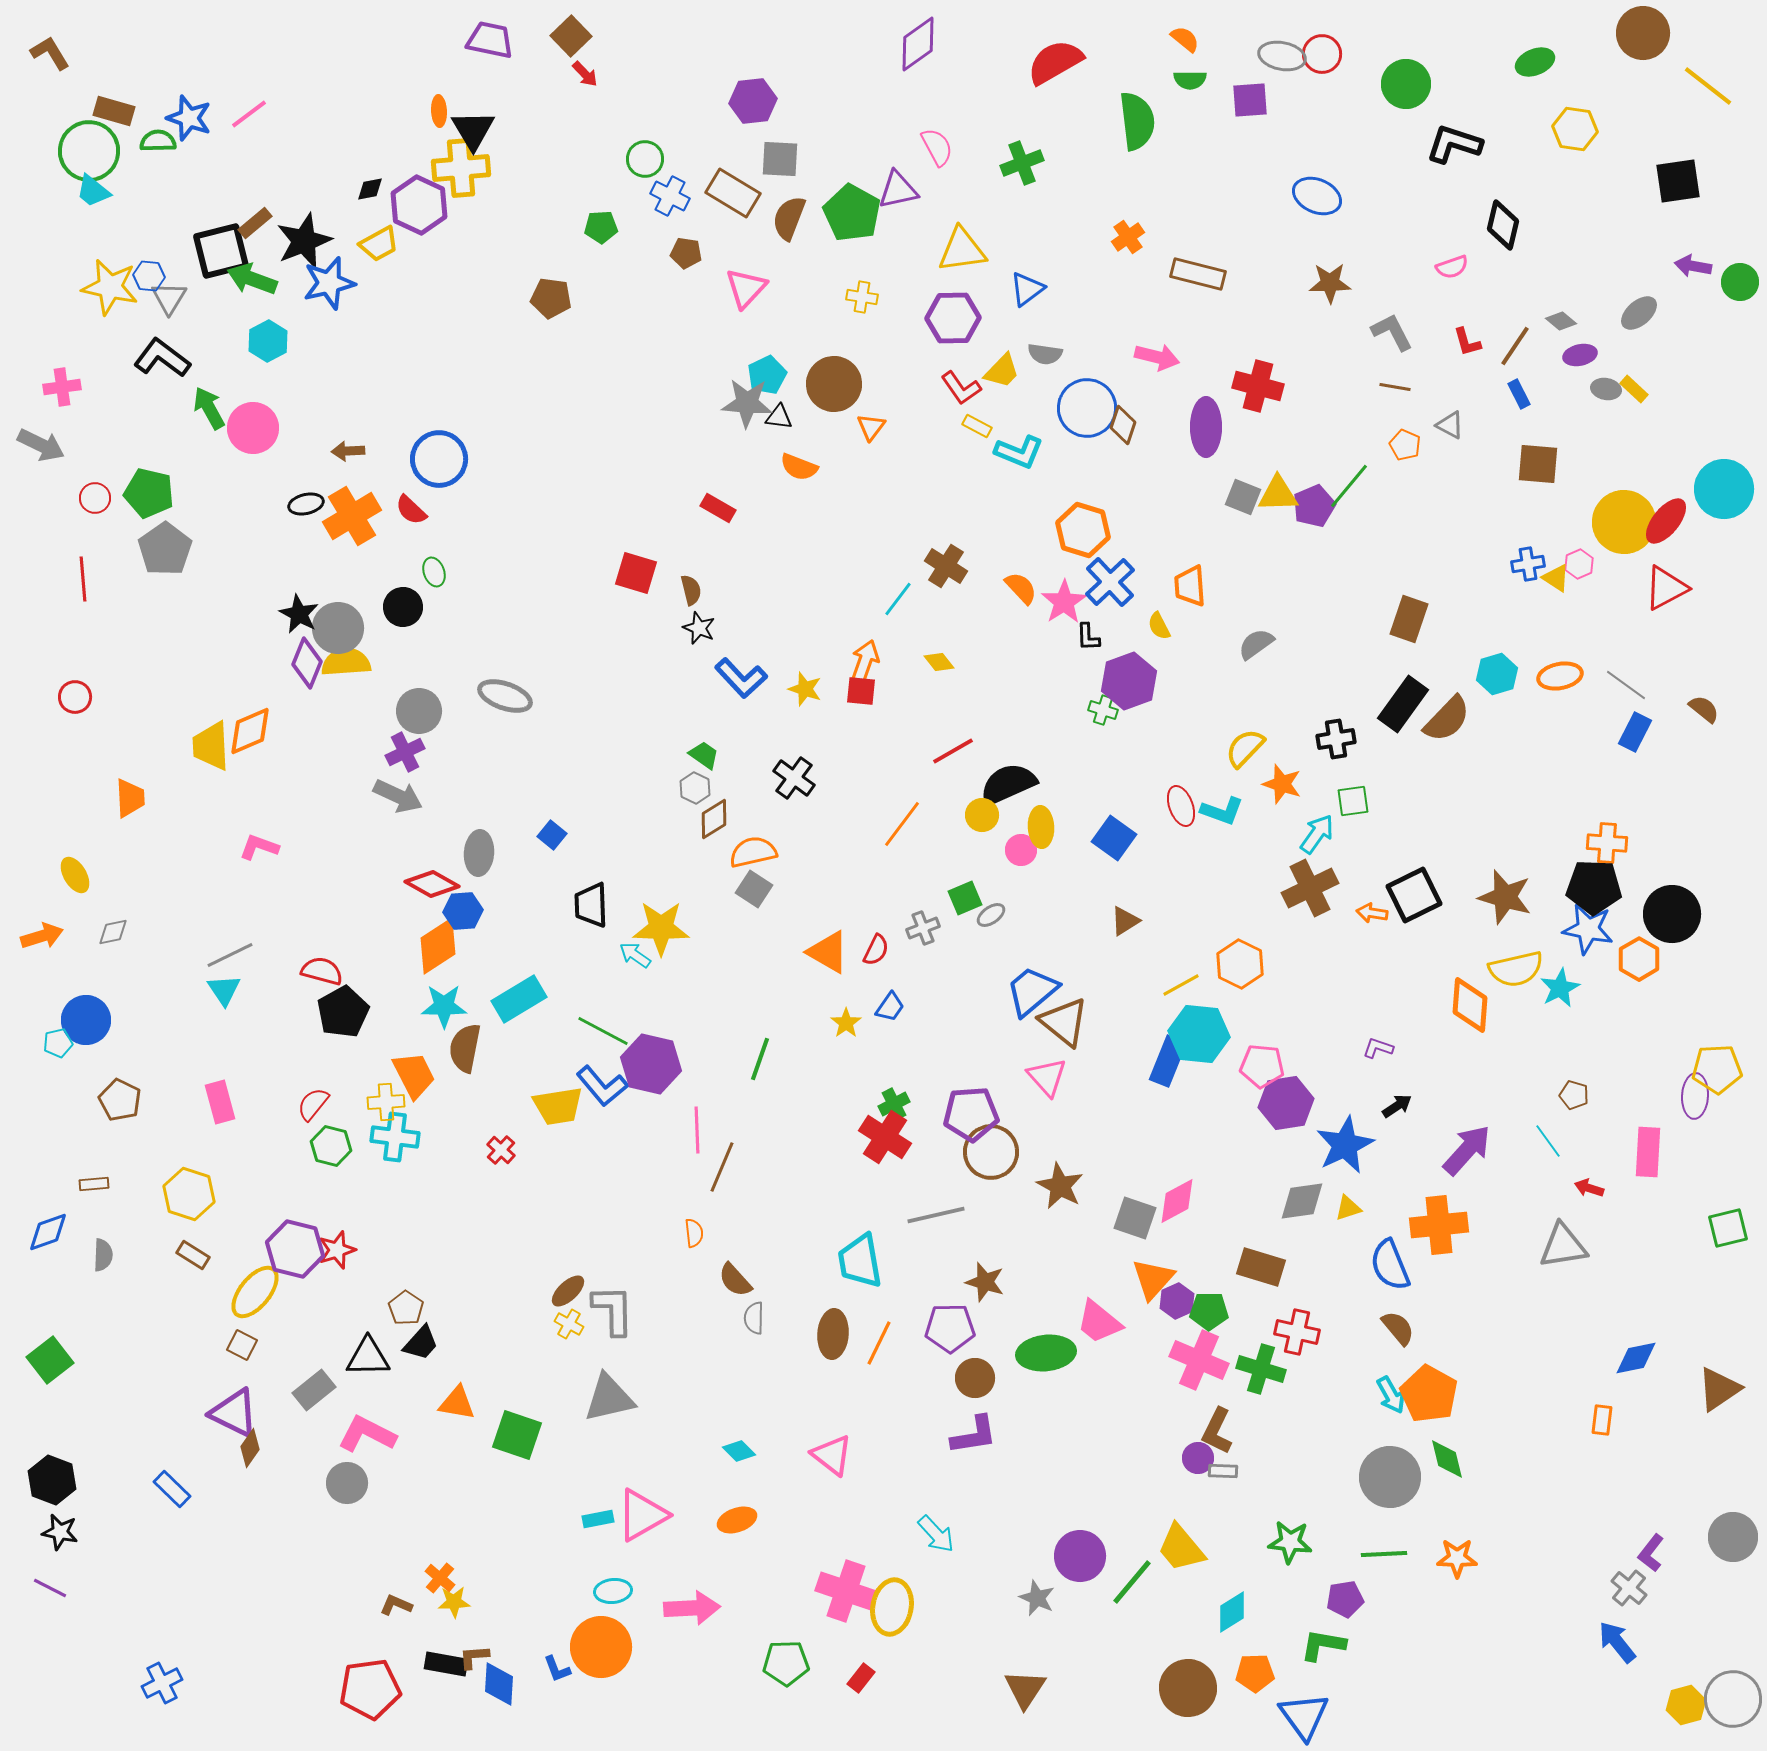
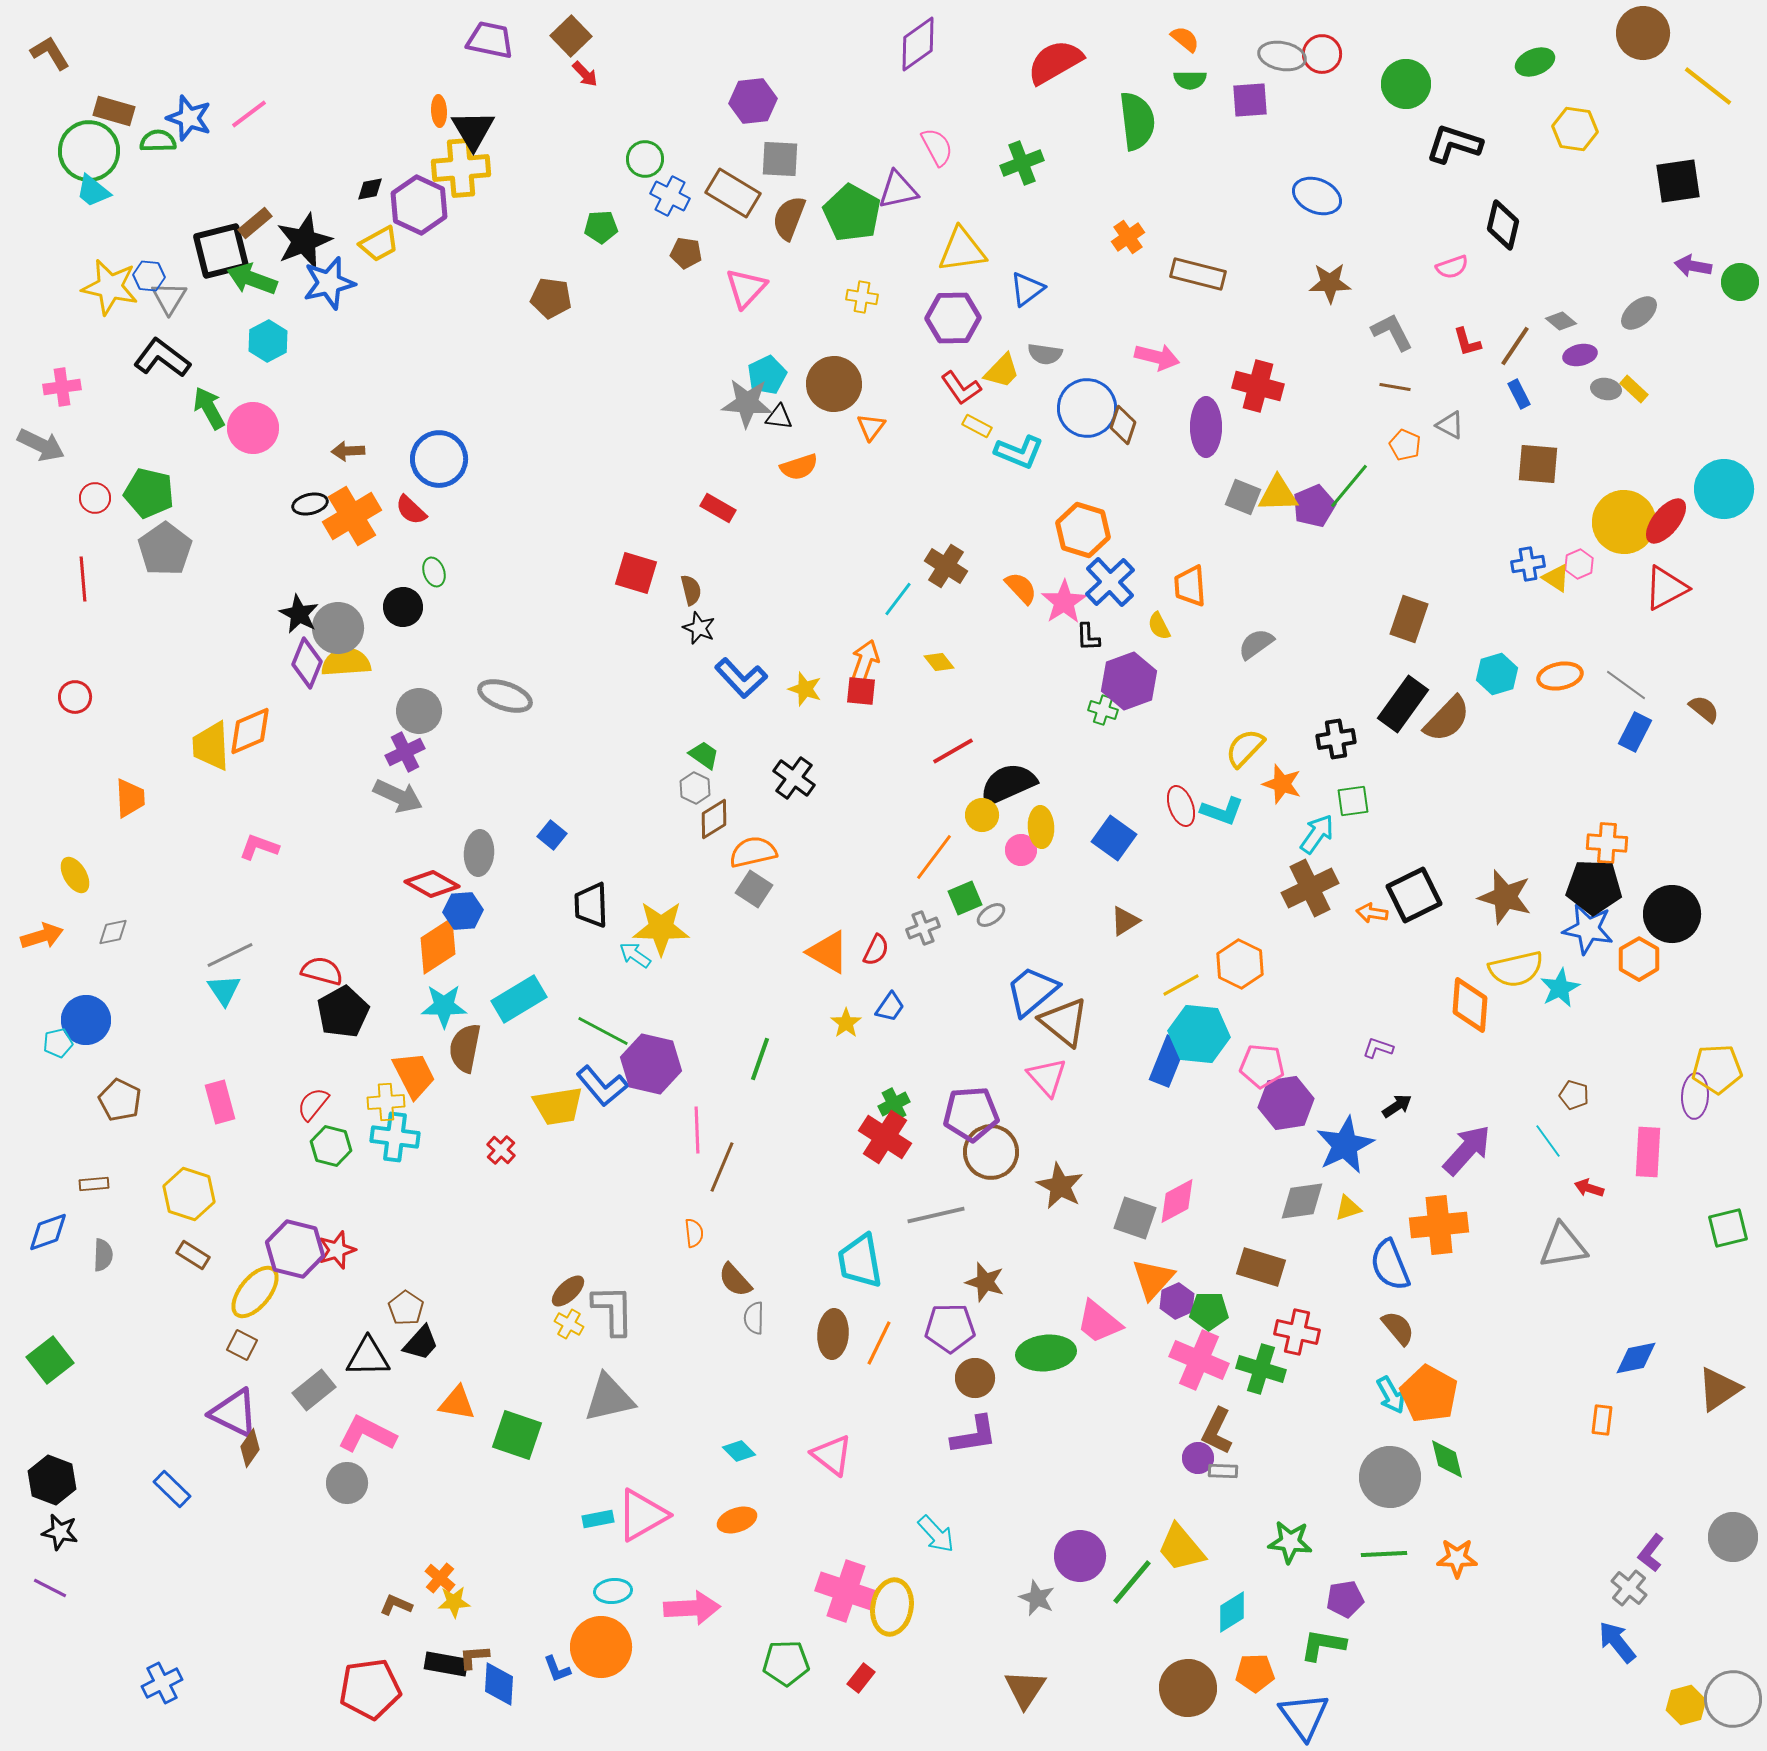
orange semicircle at (799, 467): rotated 39 degrees counterclockwise
black ellipse at (306, 504): moved 4 px right
orange line at (902, 824): moved 32 px right, 33 px down
